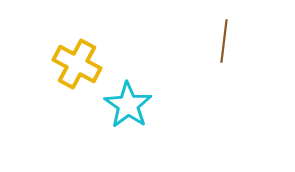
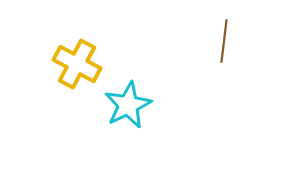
cyan star: rotated 12 degrees clockwise
